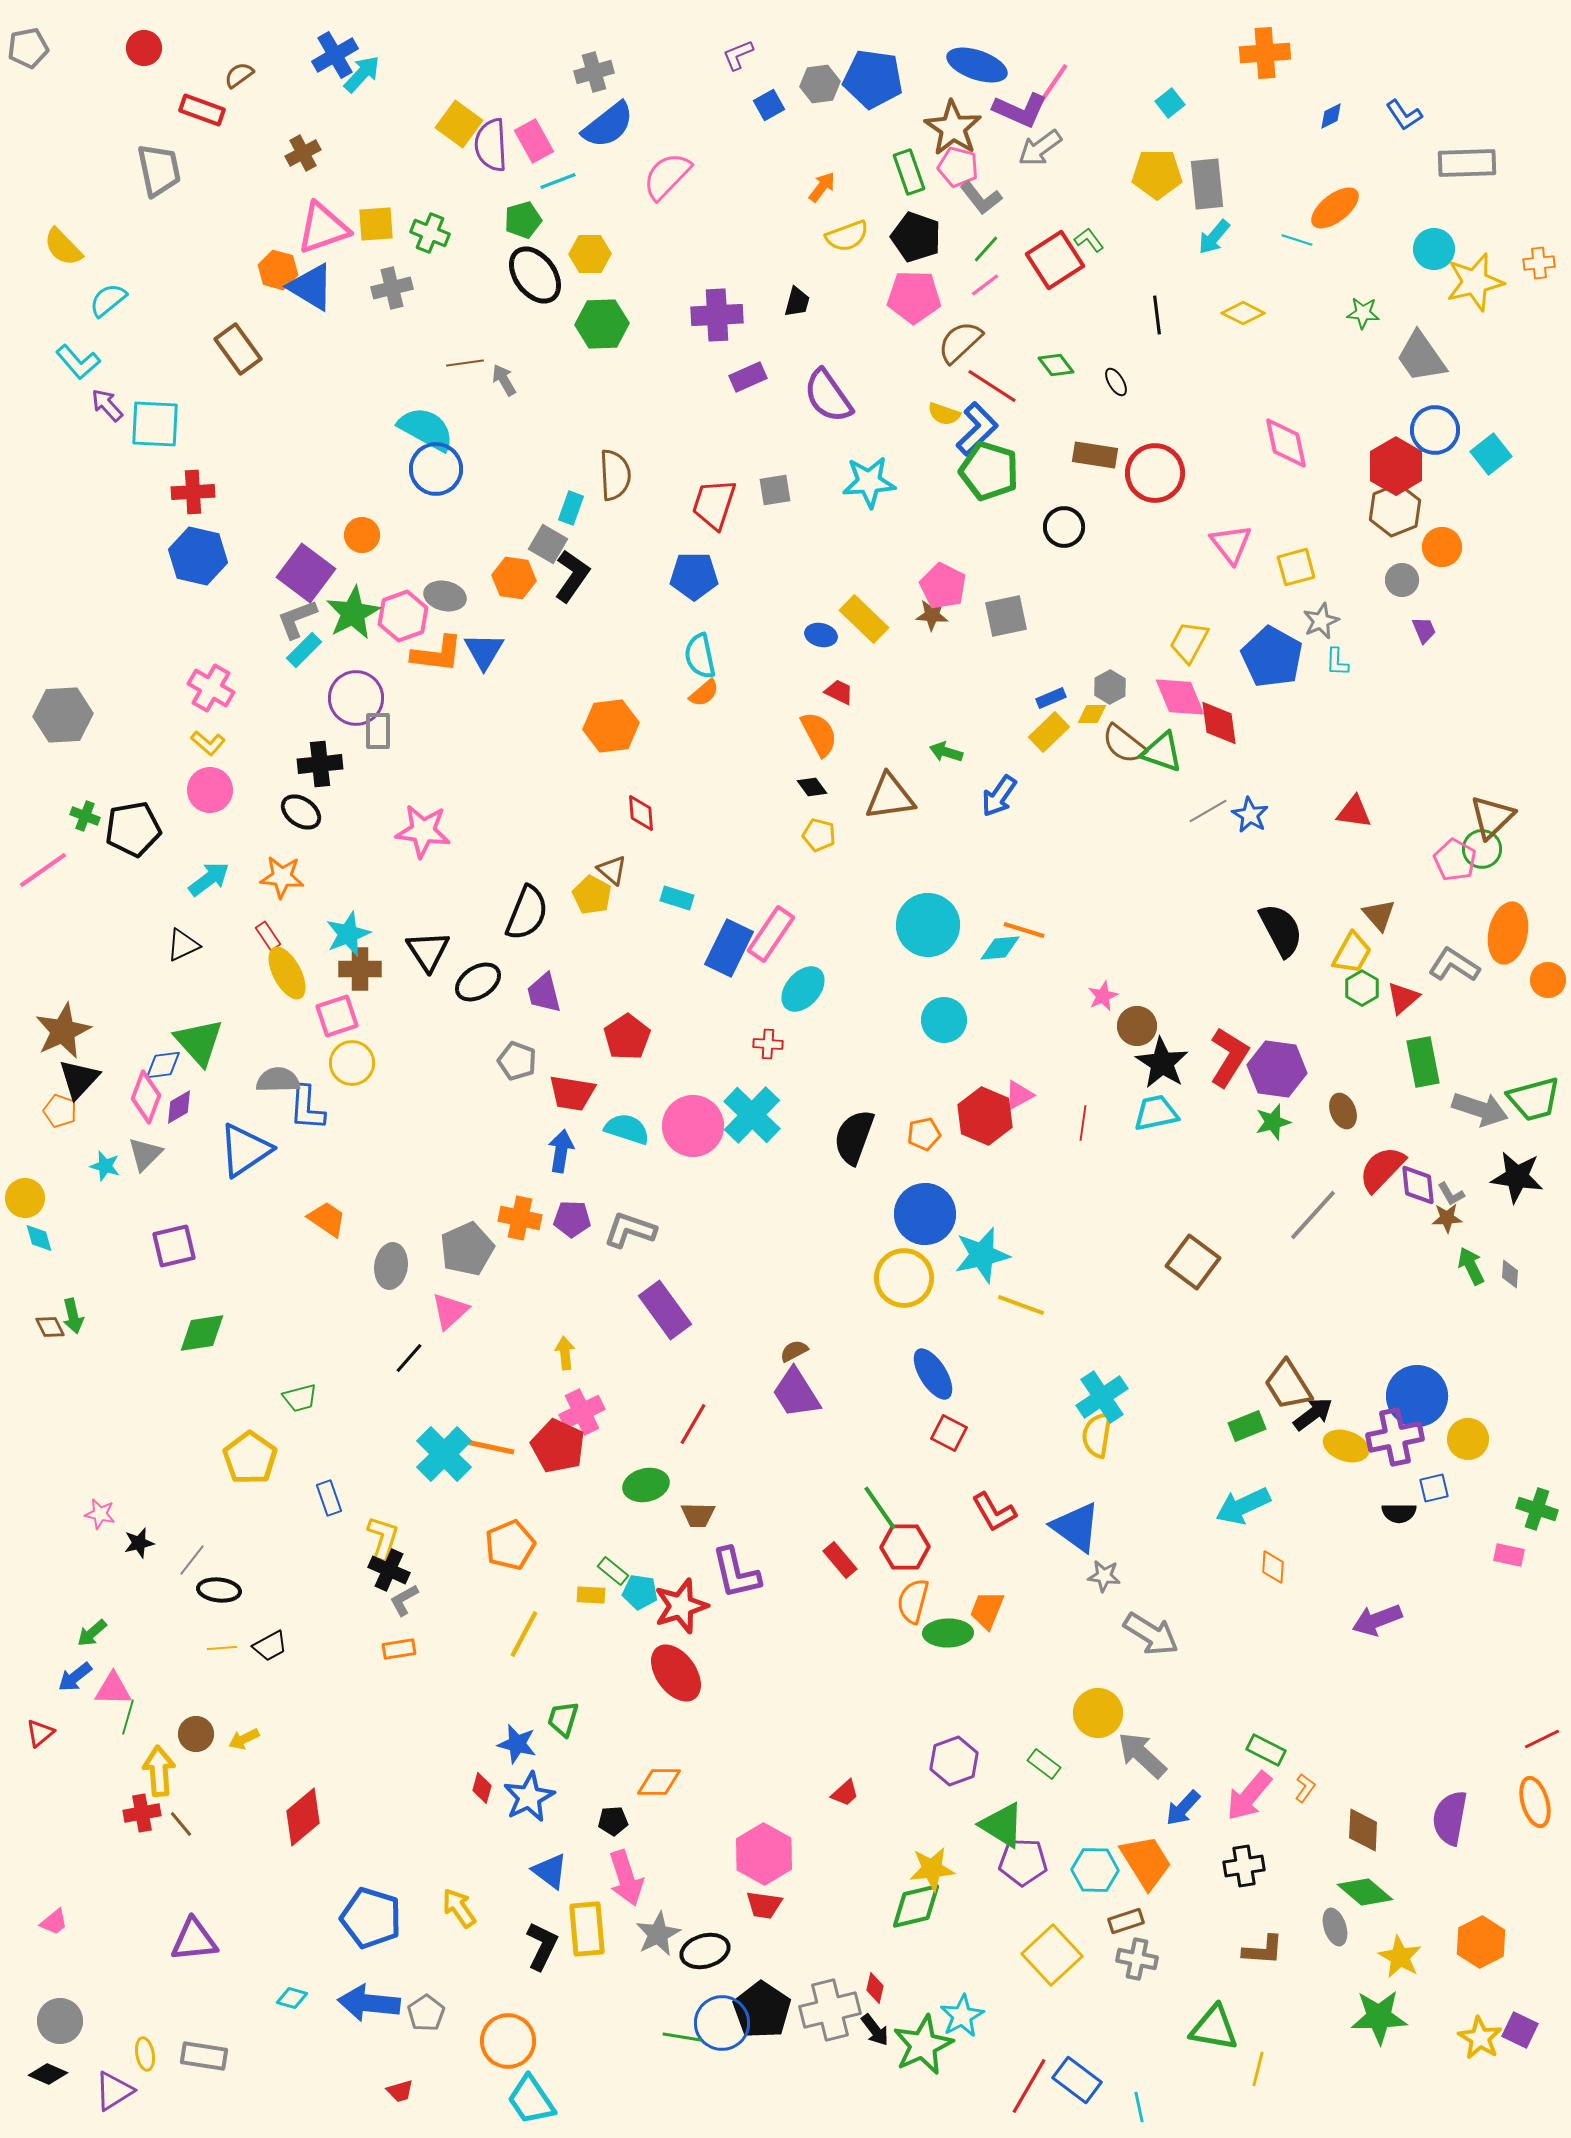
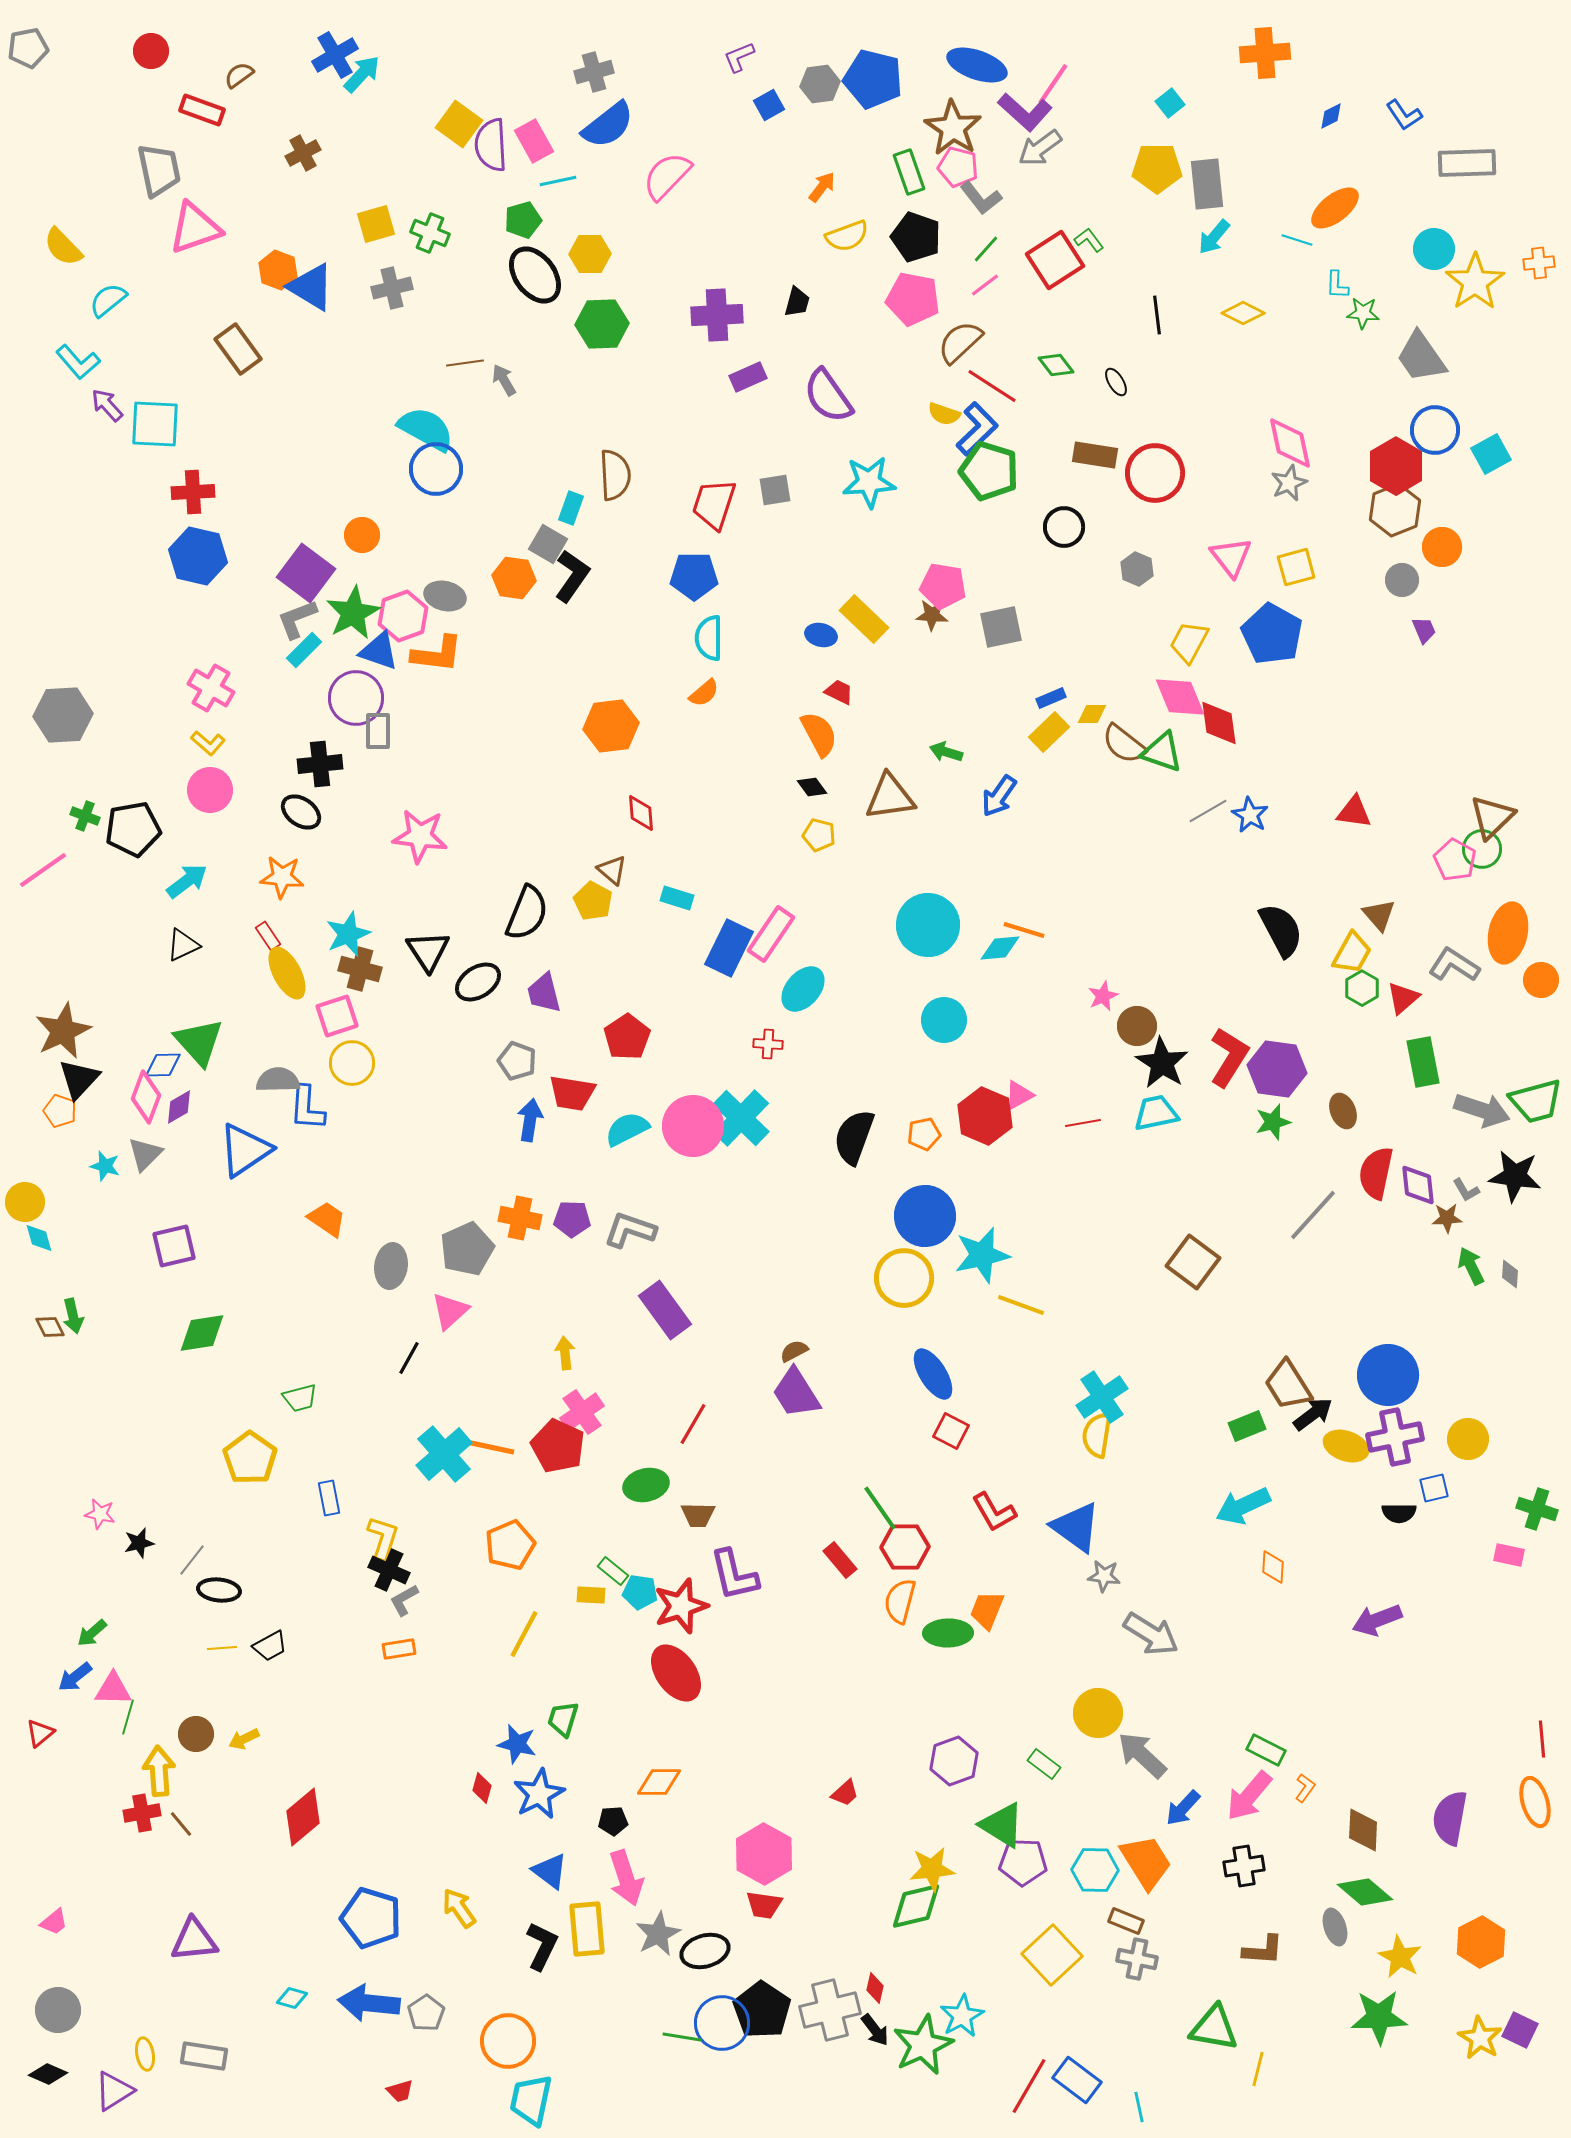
red circle at (144, 48): moved 7 px right, 3 px down
purple L-shape at (738, 55): moved 1 px right, 2 px down
blue pentagon at (873, 79): rotated 6 degrees clockwise
purple L-shape at (1020, 110): moved 5 px right, 2 px down; rotated 18 degrees clockwise
yellow pentagon at (1157, 174): moved 6 px up
cyan line at (558, 181): rotated 9 degrees clockwise
yellow square at (376, 224): rotated 12 degrees counterclockwise
pink triangle at (323, 228): moved 128 px left
orange hexagon at (278, 270): rotated 6 degrees clockwise
yellow star at (1475, 282): rotated 20 degrees counterclockwise
pink pentagon at (914, 297): moved 1 px left, 2 px down; rotated 10 degrees clockwise
pink diamond at (1286, 443): moved 4 px right
cyan square at (1491, 454): rotated 9 degrees clockwise
pink triangle at (1231, 544): moved 13 px down
pink pentagon at (943, 586): rotated 18 degrees counterclockwise
gray square at (1006, 616): moved 5 px left, 11 px down
gray star at (1321, 621): moved 32 px left, 138 px up
blue triangle at (484, 651): moved 105 px left; rotated 42 degrees counterclockwise
cyan semicircle at (700, 656): moved 9 px right, 18 px up; rotated 12 degrees clockwise
blue pentagon at (1272, 657): moved 23 px up
cyan L-shape at (1337, 662): moved 377 px up
gray hexagon at (1110, 687): moved 27 px right, 118 px up; rotated 8 degrees counterclockwise
pink star at (423, 831): moved 3 px left, 5 px down
cyan arrow at (209, 879): moved 22 px left, 2 px down
yellow pentagon at (592, 895): moved 1 px right, 6 px down
brown cross at (360, 969): rotated 15 degrees clockwise
orange circle at (1548, 980): moved 7 px left
blue diamond at (163, 1065): rotated 6 degrees clockwise
green trapezoid at (1534, 1099): moved 2 px right, 2 px down
gray arrow at (1480, 1109): moved 2 px right, 1 px down
cyan cross at (752, 1115): moved 11 px left, 3 px down
red line at (1083, 1123): rotated 72 degrees clockwise
cyan semicircle at (627, 1129): rotated 45 degrees counterclockwise
blue arrow at (561, 1151): moved 31 px left, 31 px up
red semicircle at (1382, 1169): moved 6 px left, 4 px down; rotated 32 degrees counterclockwise
black star at (1517, 1177): moved 2 px left, 1 px up
gray L-shape at (1451, 1194): moved 15 px right, 4 px up
yellow circle at (25, 1198): moved 4 px down
blue circle at (925, 1214): moved 2 px down
black line at (409, 1358): rotated 12 degrees counterclockwise
blue circle at (1417, 1396): moved 29 px left, 21 px up
pink cross at (582, 1412): rotated 9 degrees counterclockwise
red square at (949, 1433): moved 2 px right, 2 px up
cyan cross at (444, 1454): rotated 4 degrees clockwise
blue rectangle at (329, 1498): rotated 8 degrees clockwise
purple L-shape at (736, 1573): moved 2 px left, 2 px down
orange semicircle at (913, 1601): moved 13 px left
red line at (1542, 1739): rotated 69 degrees counterclockwise
blue star at (529, 1797): moved 10 px right, 3 px up
brown rectangle at (1126, 1921): rotated 40 degrees clockwise
gray circle at (60, 2021): moved 2 px left, 11 px up
cyan trapezoid at (531, 2100): rotated 46 degrees clockwise
